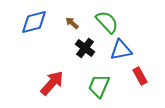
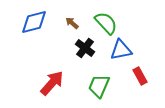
green semicircle: moved 1 px left, 1 px down
